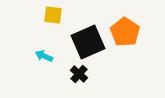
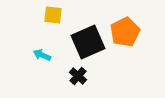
orange pentagon: rotated 12 degrees clockwise
cyan arrow: moved 2 px left, 1 px up
black cross: moved 1 px left, 2 px down
